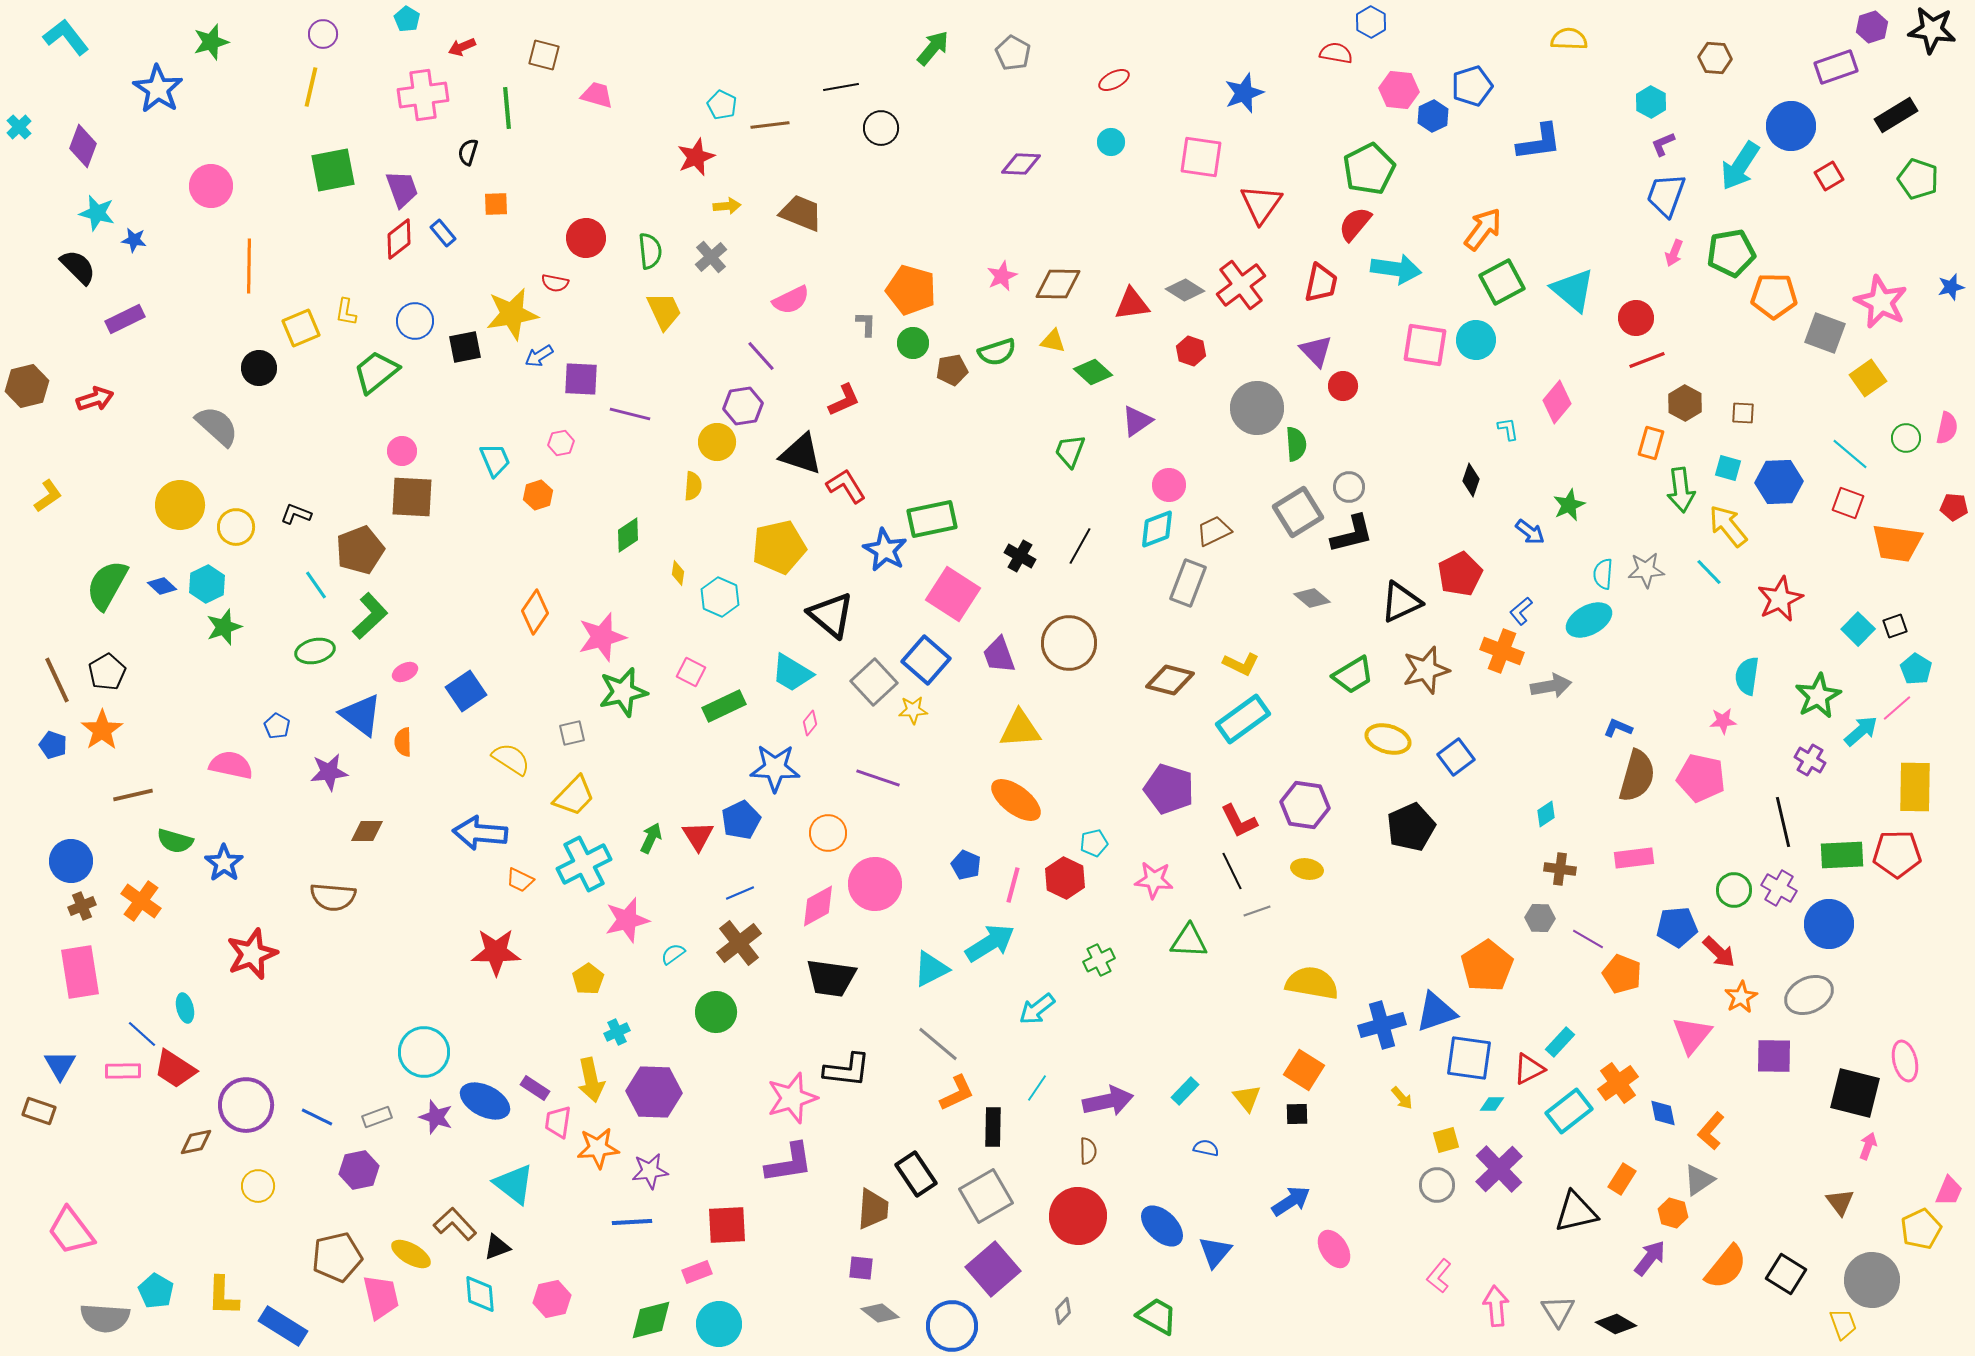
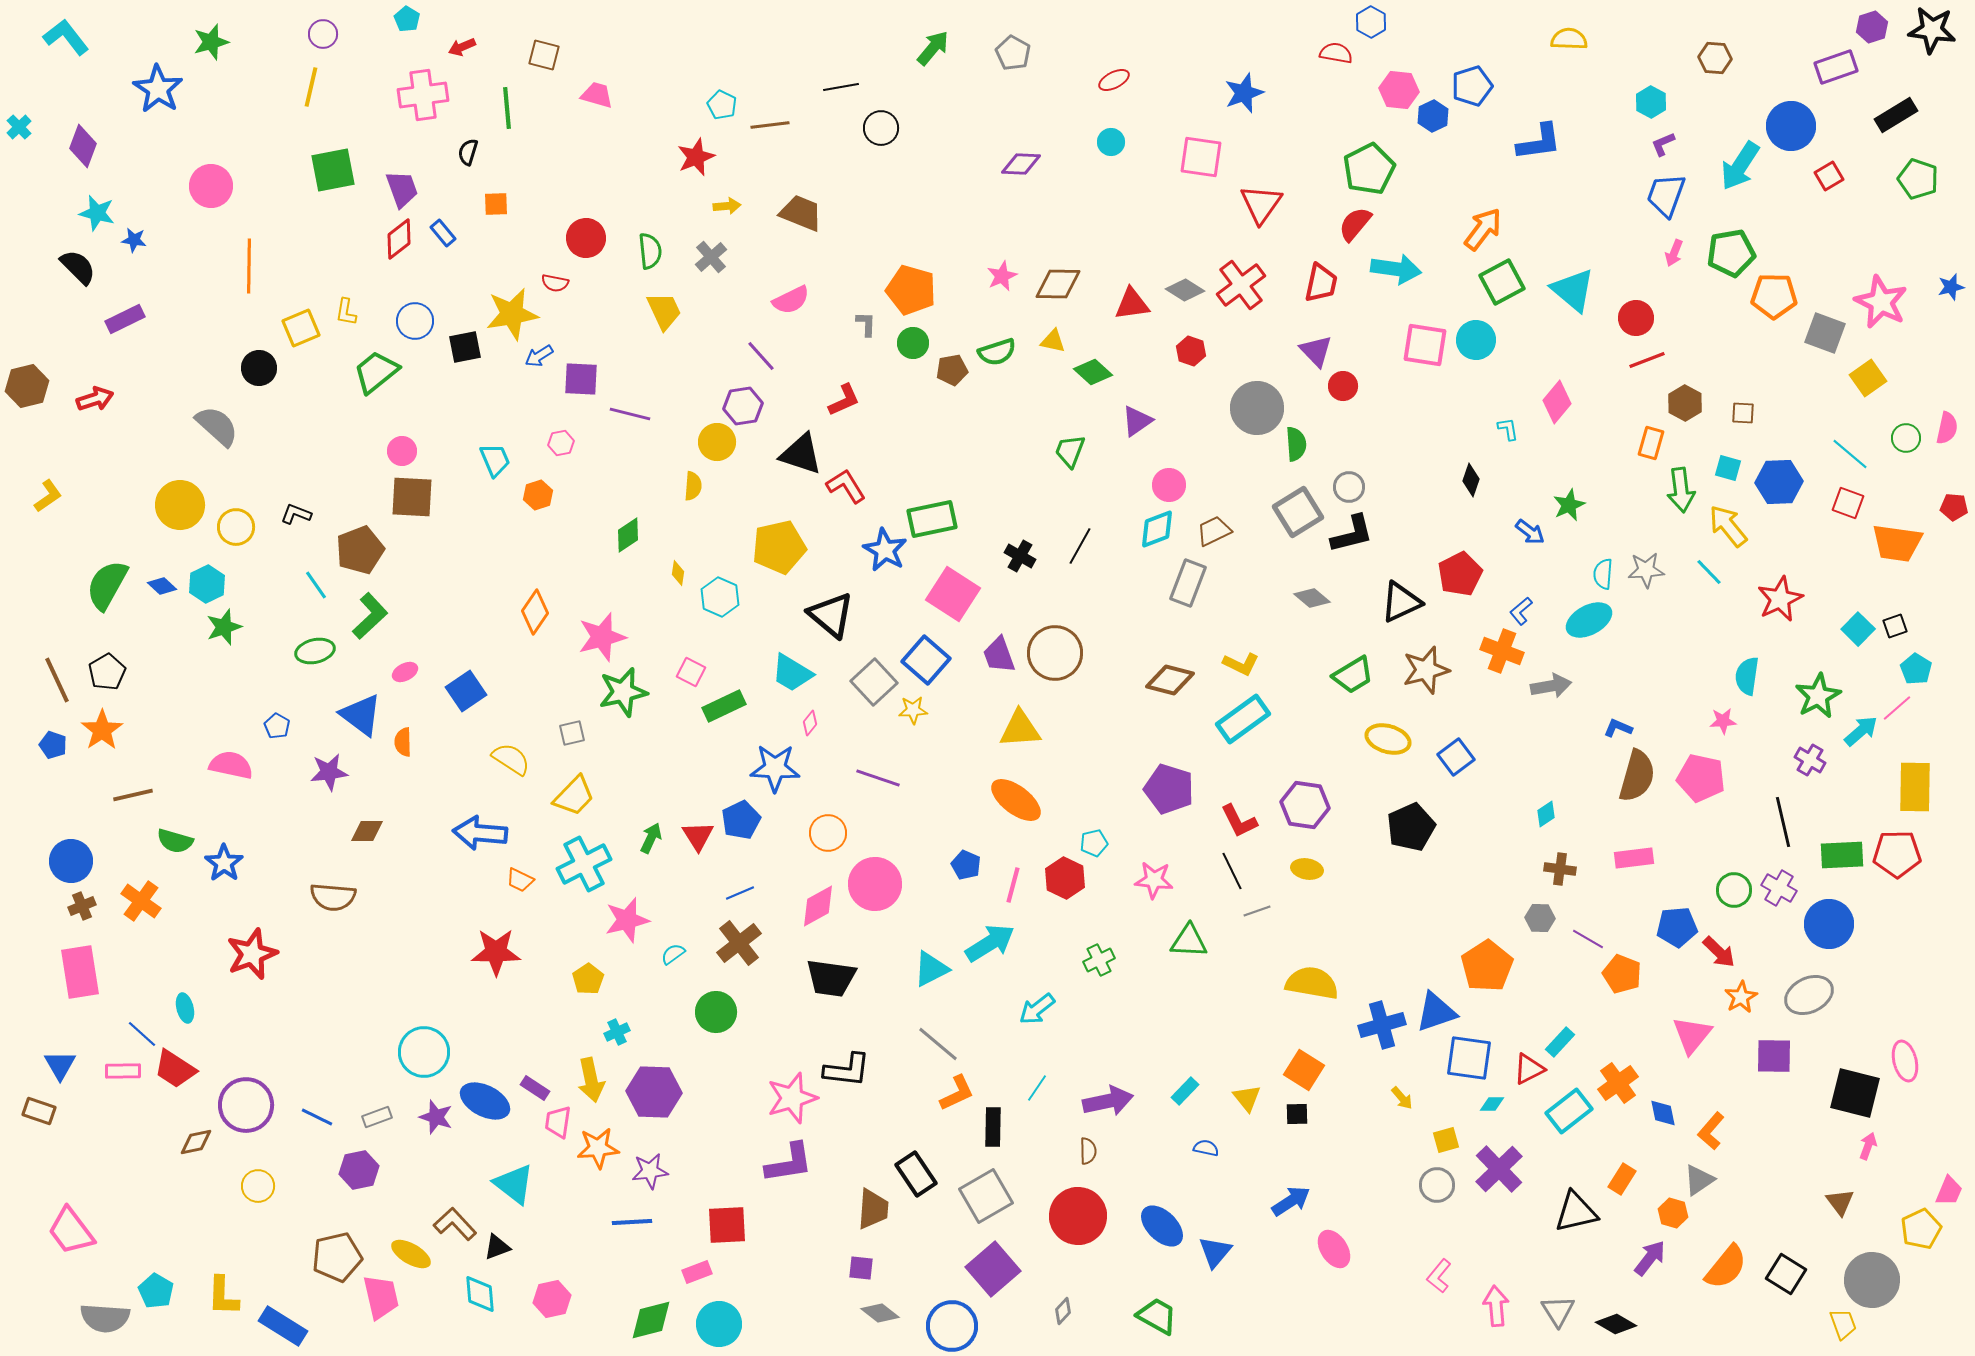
brown circle at (1069, 643): moved 14 px left, 10 px down
